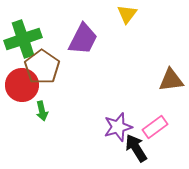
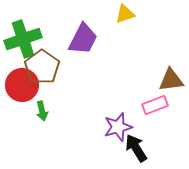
yellow triangle: moved 2 px left; rotated 35 degrees clockwise
pink rectangle: moved 22 px up; rotated 15 degrees clockwise
